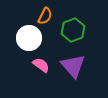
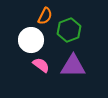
green hexagon: moved 4 px left
white circle: moved 2 px right, 2 px down
purple triangle: rotated 48 degrees counterclockwise
